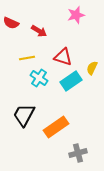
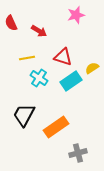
red semicircle: rotated 42 degrees clockwise
yellow semicircle: rotated 32 degrees clockwise
